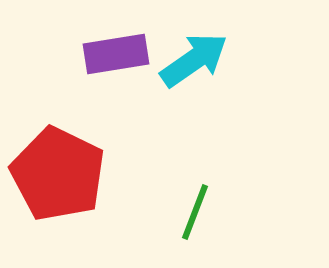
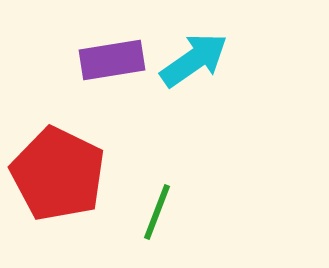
purple rectangle: moved 4 px left, 6 px down
green line: moved 38 px left
